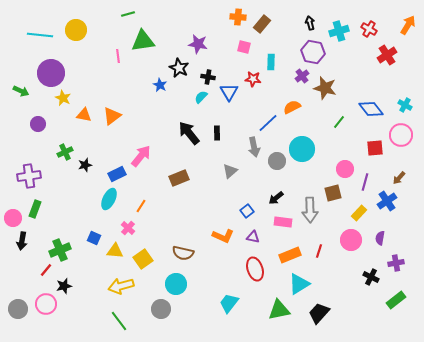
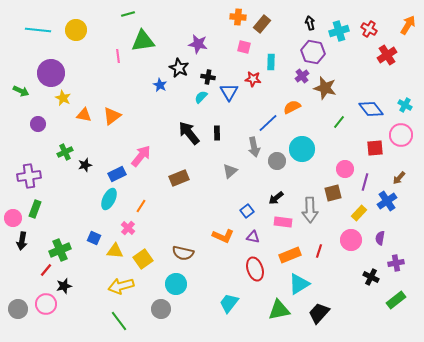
cyan line at (40, 35): moved 2 px left, 5 px up
